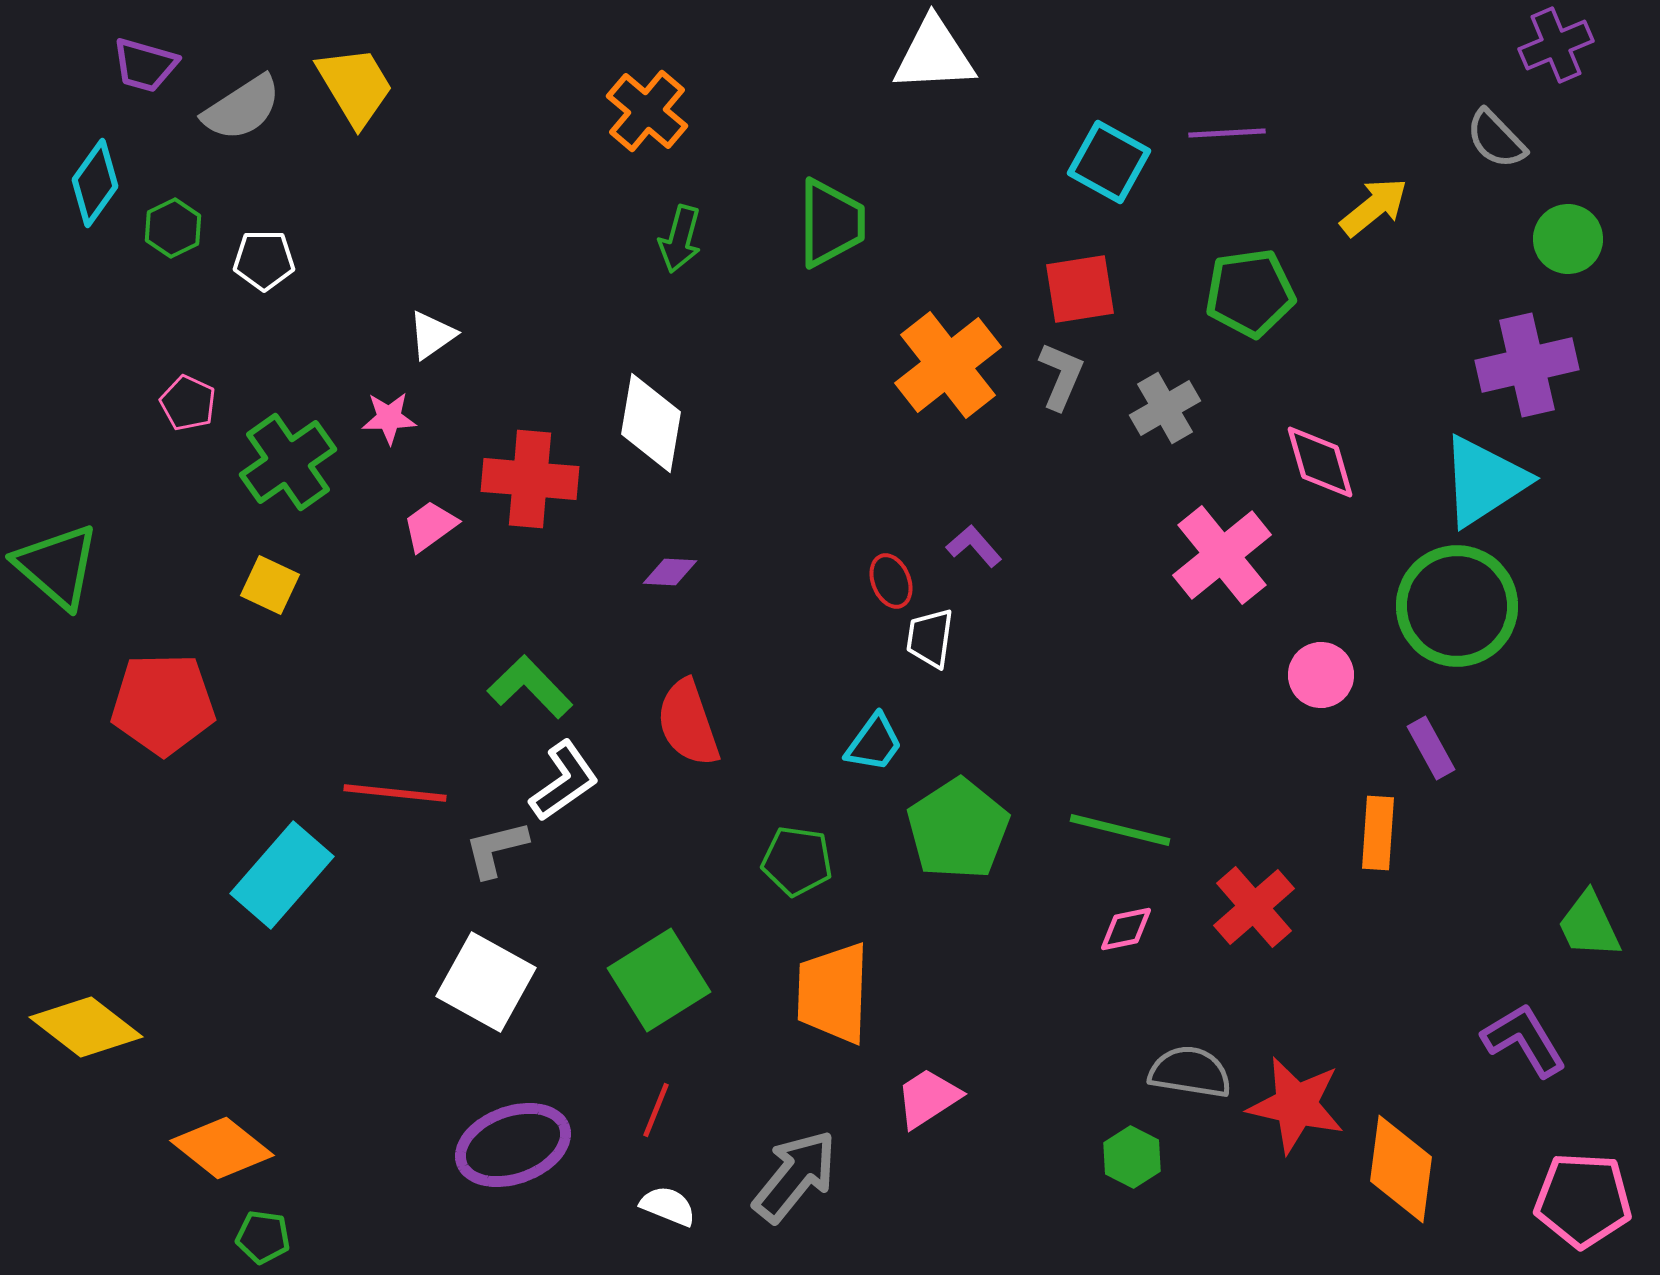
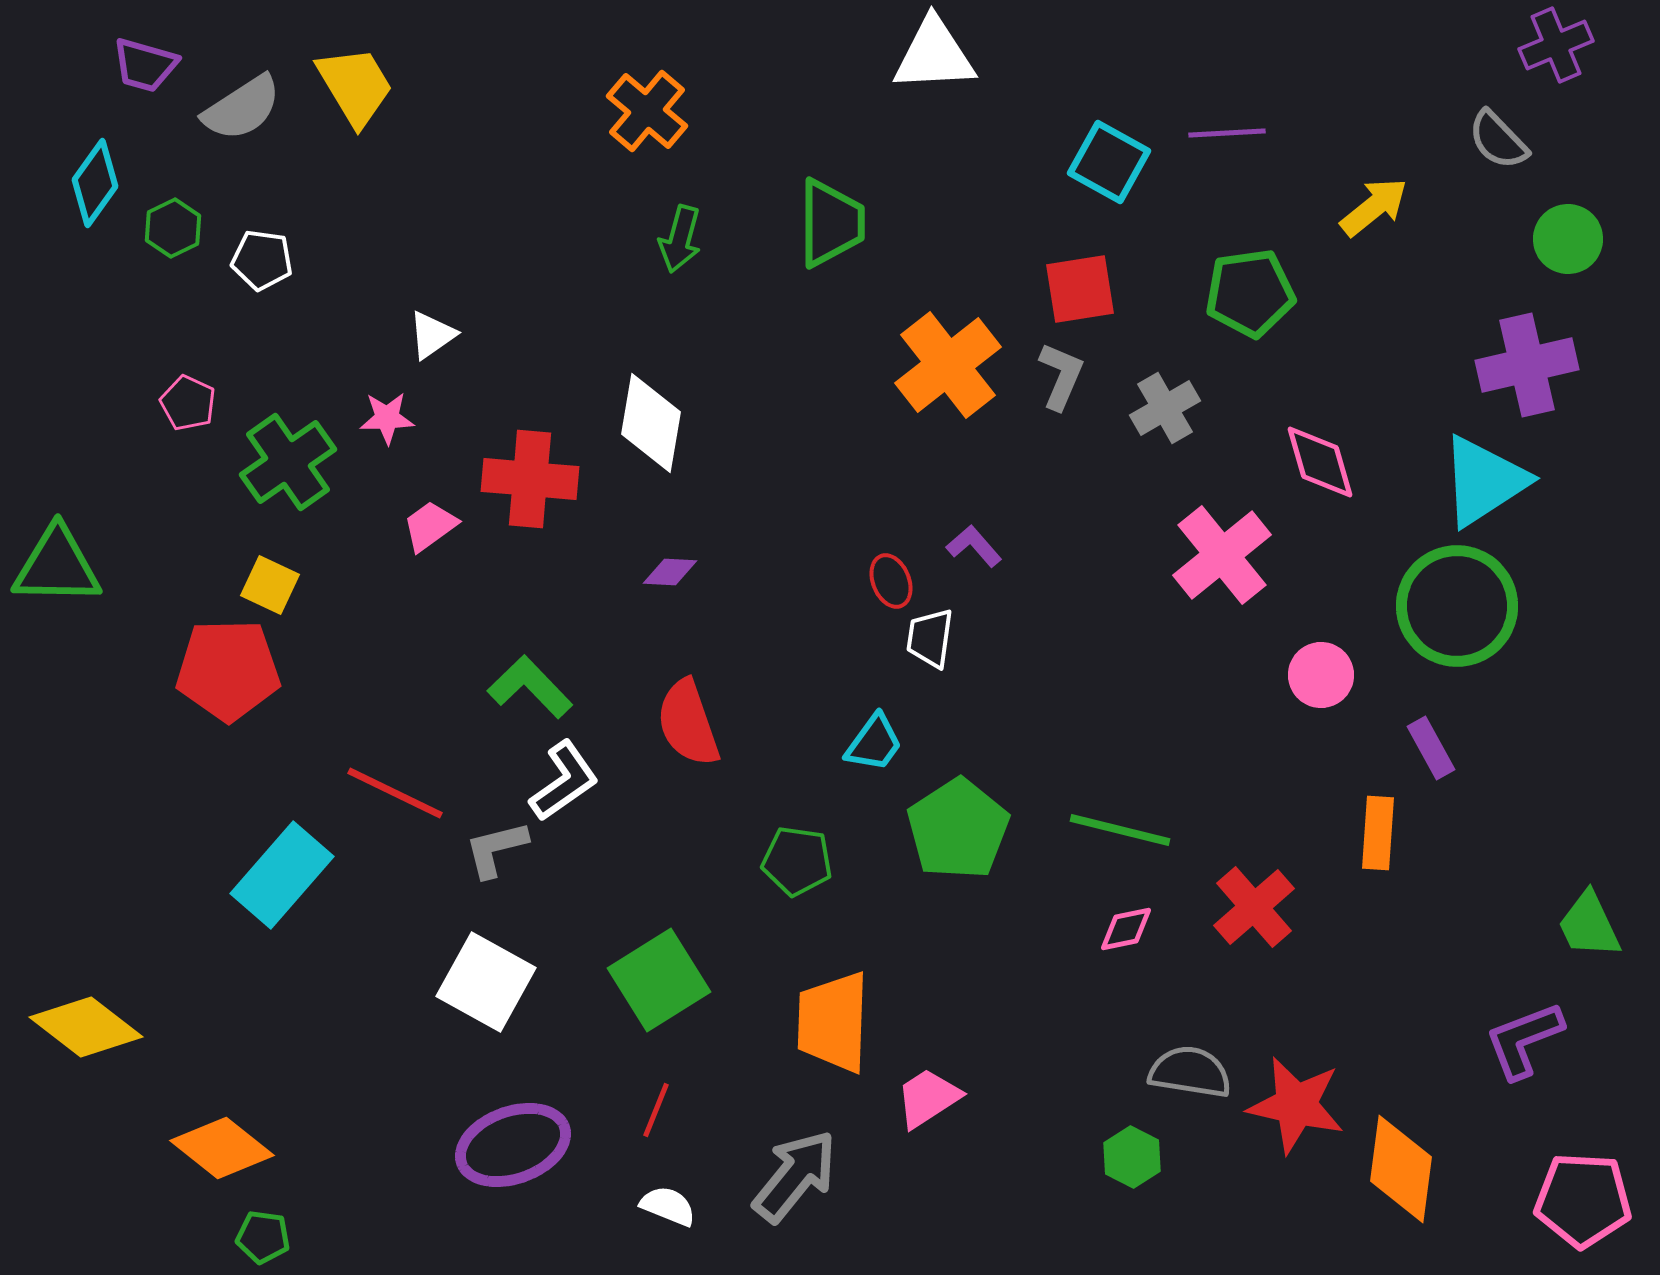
gray semicircle at (1496, 139): moved 2 px right, 1 px down
white pentagon at (264, 260): moved 2 px left; rotated 8 degrees clockwise
pink star at (389, 418): moved 2 px left
green triangle at (57, 566): rotated 40 degrees counterclockwise
red pentagon at (163, 704): moved 65 px right, 34 px up
red line at (395, 793): rotated 20 degrees clockwise
orange trapezoid at (833, 993): moved 29 px down
purple L-shape at (1524, 1040): rotated 80 degrees counterclockwise
